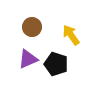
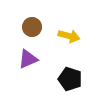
yellow arrow: moved 2 px left, 1 px down; rotated 140 degrees clockwise
black pentagon: moved 14 px right, 15 px down
